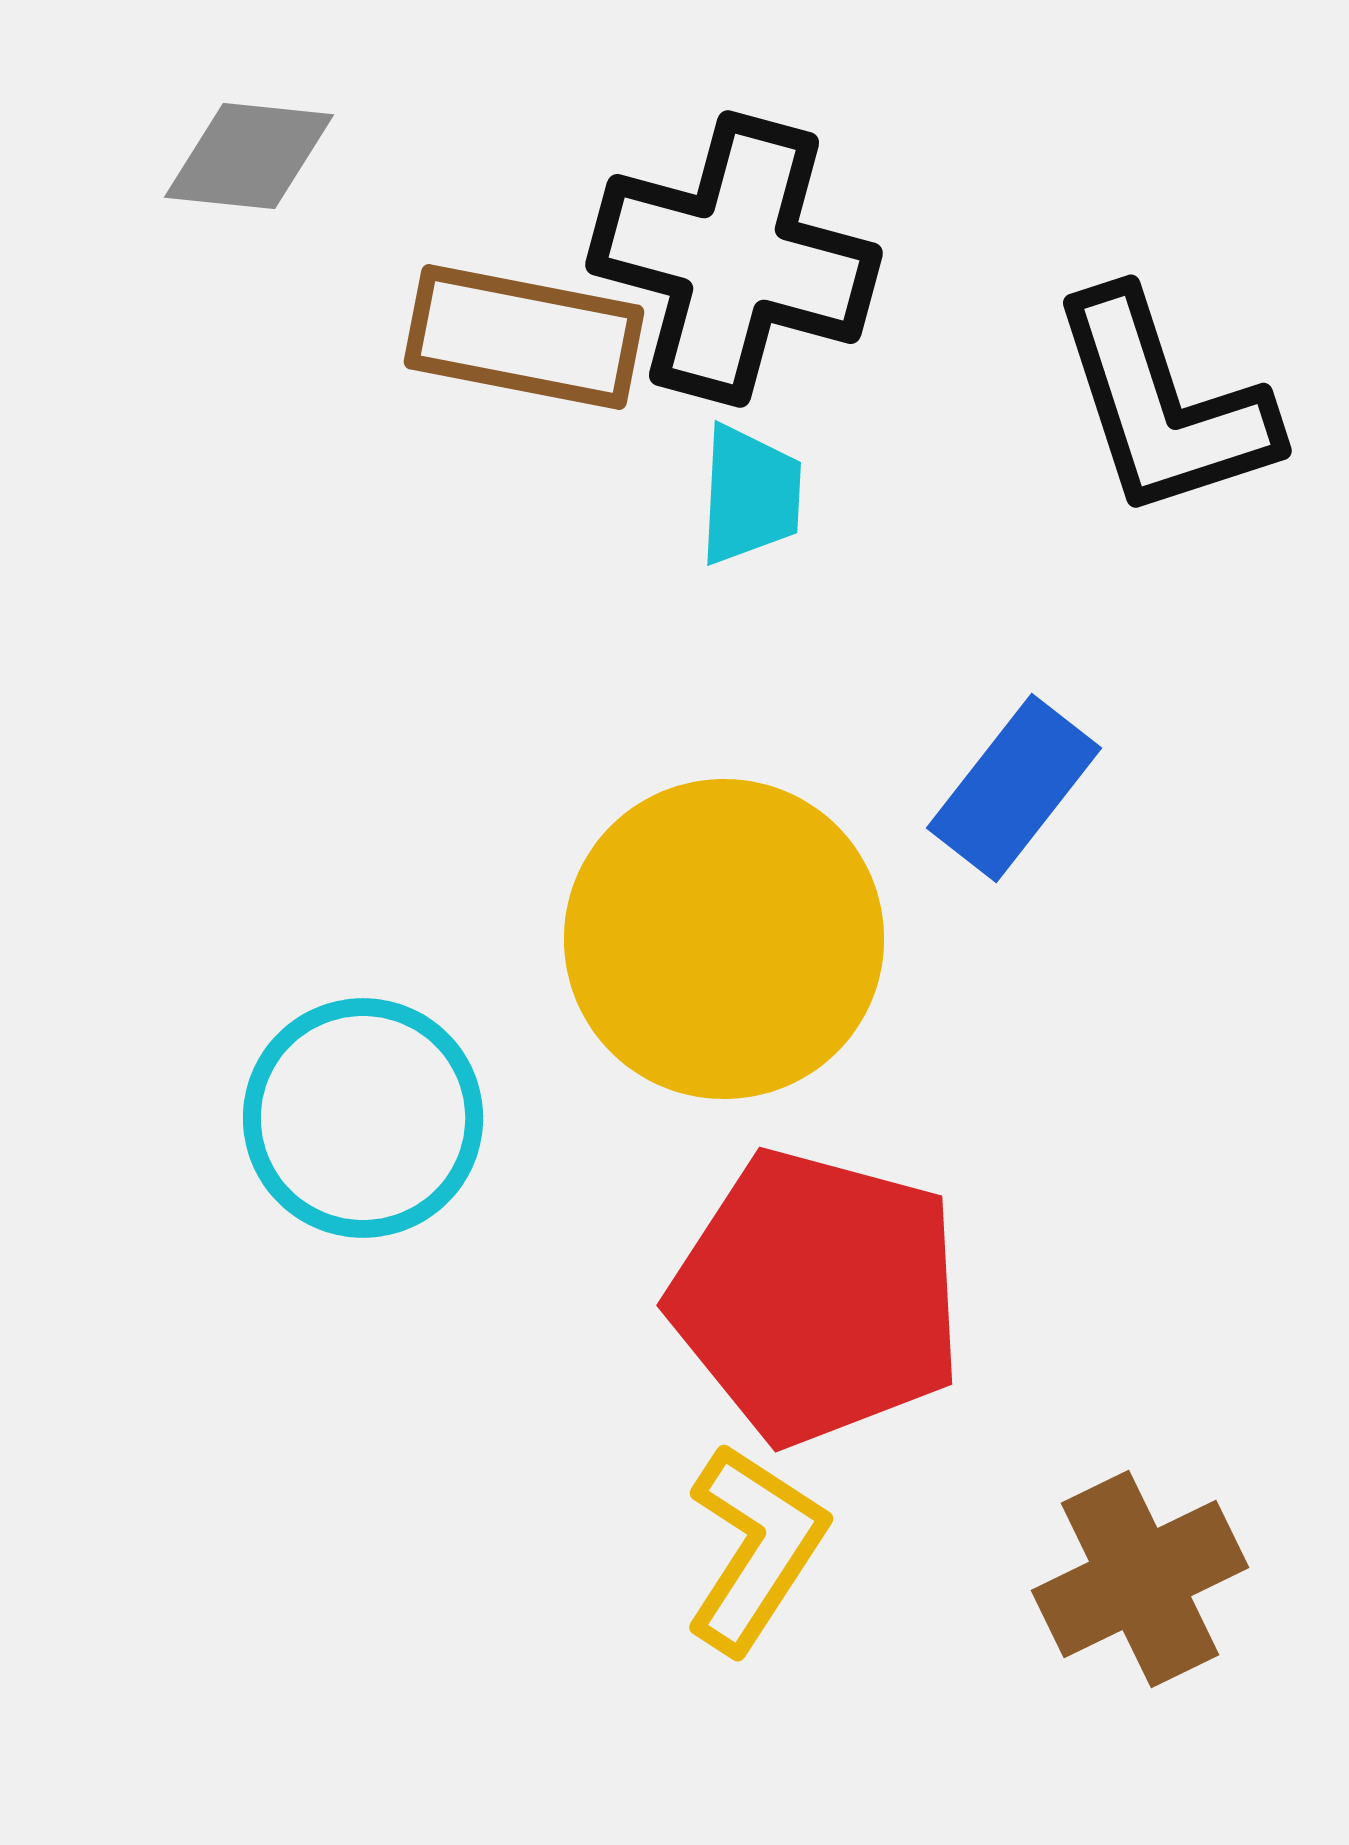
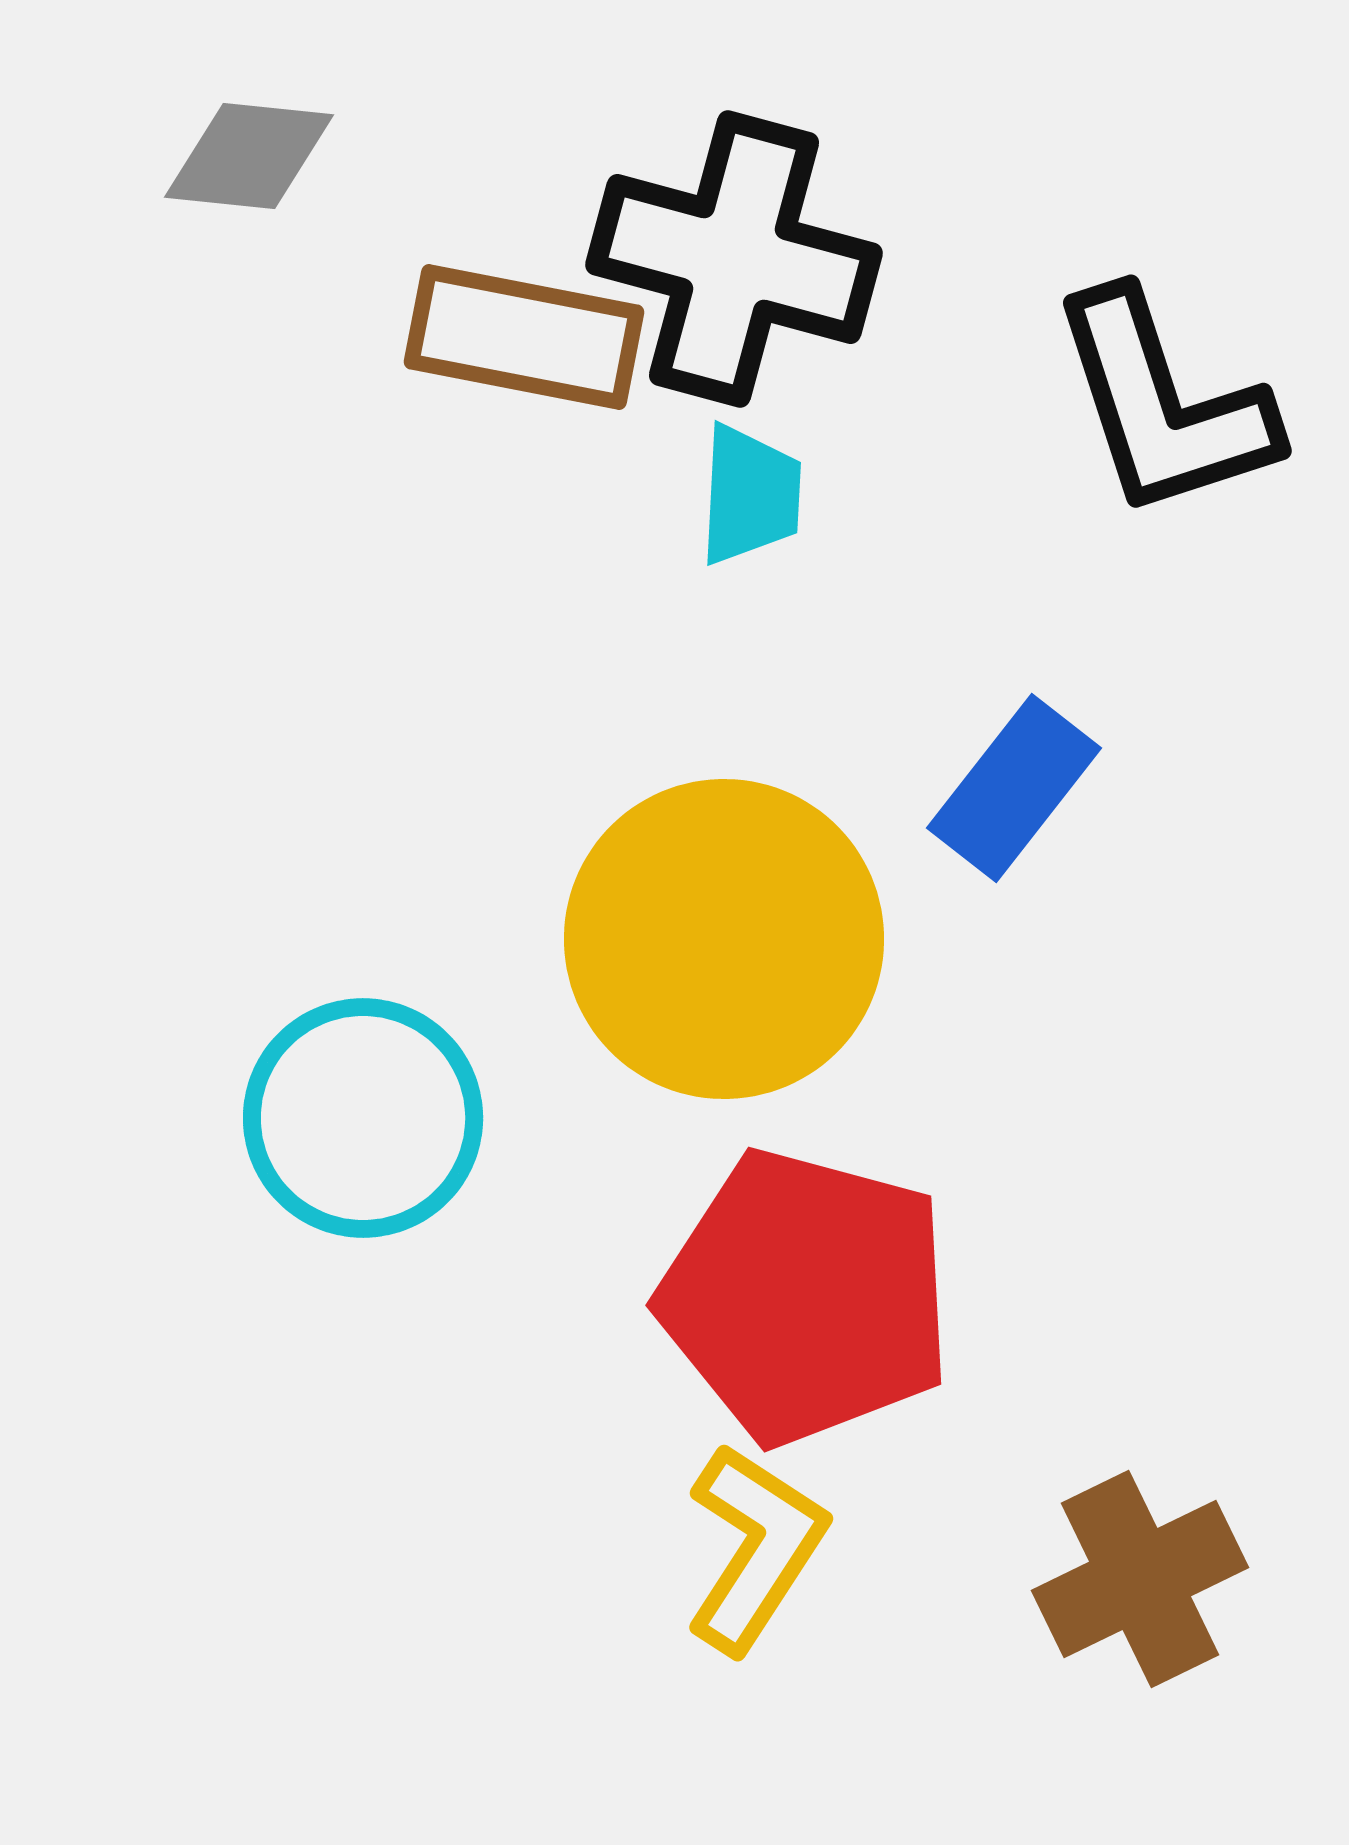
red pentagon: moved 11 px left
